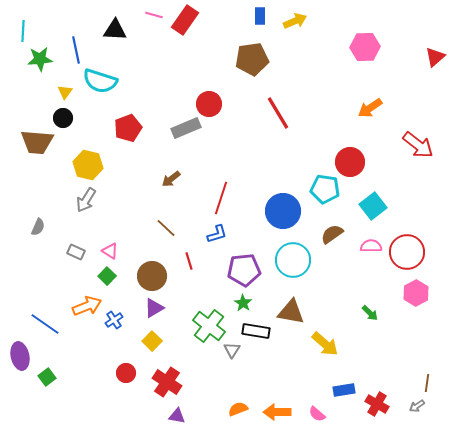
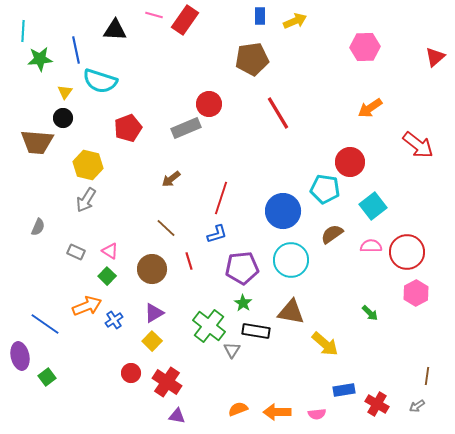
cyan circle at (293, 260): moved 2 px left
purple pentagon at (244, 270): moved 2 px left, 2 px up
brown circle at (152, 276): moved 7 px up
purple triangle at (154, 308): moved 5 px down
red circle at (126, 373): moved 5 px right
brown line at (427, 383): moved 7 px up
pink semicircle at (317, 414): rotated 48 degrees counterclockwise
